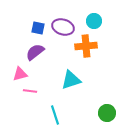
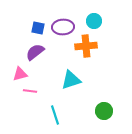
purple ellipse: rotated 20 degrees counterclockwise
green circle: moved 3 px left, 2 px up
